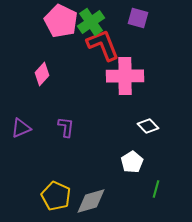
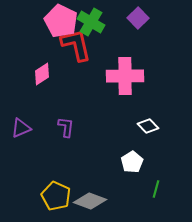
purple square: rotated 30 degrees clockwise
green cross: rotated 24 degrees counterclockwise
red L-shape: moved 27 px left; rotated 9 degrees clockwise
pink diamond: rotated 15 degrees clockwise
gray diamond: moved 1 px left; rotated 36 degrees clockwise
